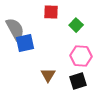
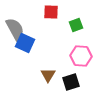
green square: rotated 24 degrees clockwise
blue square: rotated 36 degrees clockwise
black square: moved 7 px left, 1 px down
